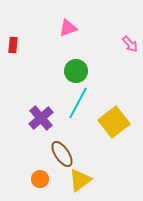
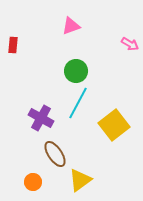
pink triangle: moved 3 px right, 2 px up
pink arrow: rotated 18 degrees counterclockwise
purple cross: rotated 20 degrees counterclockwise
yellow square: moved 3 px down
brown ellipse: moved 7 px left
orange circle: moved 7 px left, 3 px down
